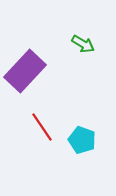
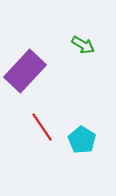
green arrow: moved 1 px down
cyan pentagon: rotated 12 degrees clockwise
